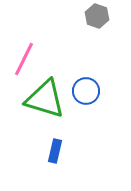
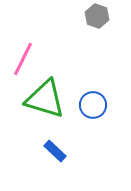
pink line: moved 1 px left
blue circle: moved 7 px right, 14 px down
blue rectangle: rotated 60 degrees counterclockwise
